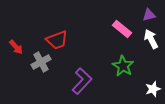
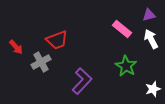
green star: moved 3 px right
